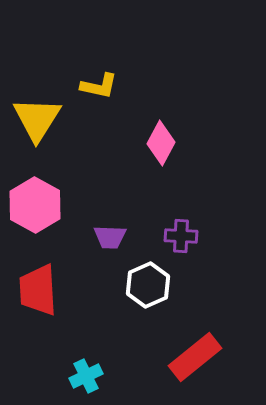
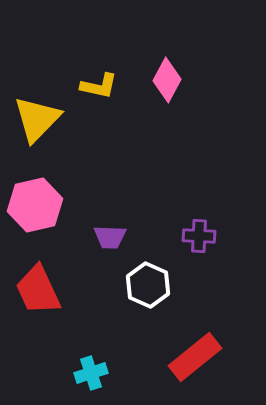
yellow triangle: rotated 12 degrees clockwise
pink diamond: moved 6 px right, 63 px up
pink hexagon: rotated 18 degrees clockwise
purple cross: moved 18 px right
white hexagon: rotated 12 degrees counterclockwise
red trapezoid: rotated 22 degrees counterclockwise
cyan cross: moved 5 px right, 3 px up; rotated 8 degrees clockwise
